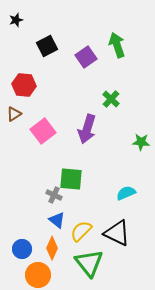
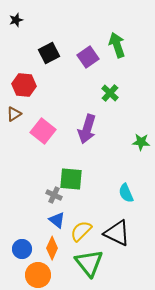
black square: moved 2 px right, 7 px down
purple square: moved 2 px right
green cross: moved 1 px left, 6 px up
pink square: rotated 15 degrees counterclockwise
cyan semicircle: rotated 90 degrees counterclockwise
